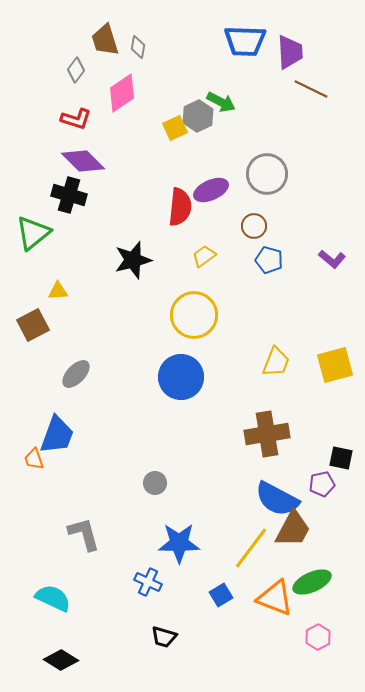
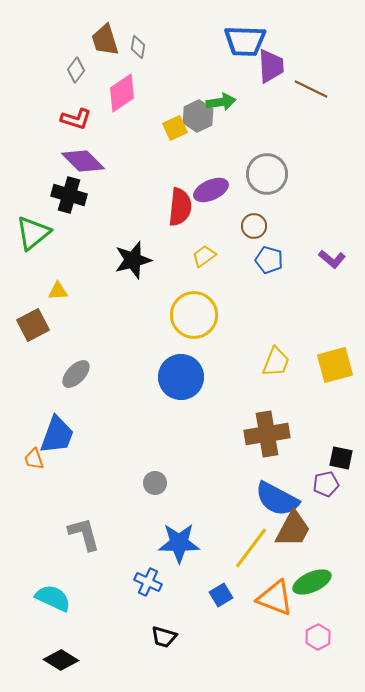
purple trapezoid at (290, 52): moved 19 px left, 14 px down
green arrow at (221, 102): rotated 36 degrees counterclockwise
purple pentagon at (322, 484): moved 4 px right
